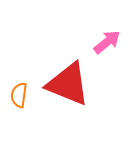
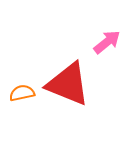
orange semicircle: moved 3 px right, 2 px up; rotated 70 degrees clockwise
